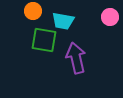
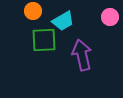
cyan trapezoid: rotated 40 degrees counterclockwise
green square: rotated 12 degrees counterclockwise
purple arrow: moved 6 px right, 3 px up
